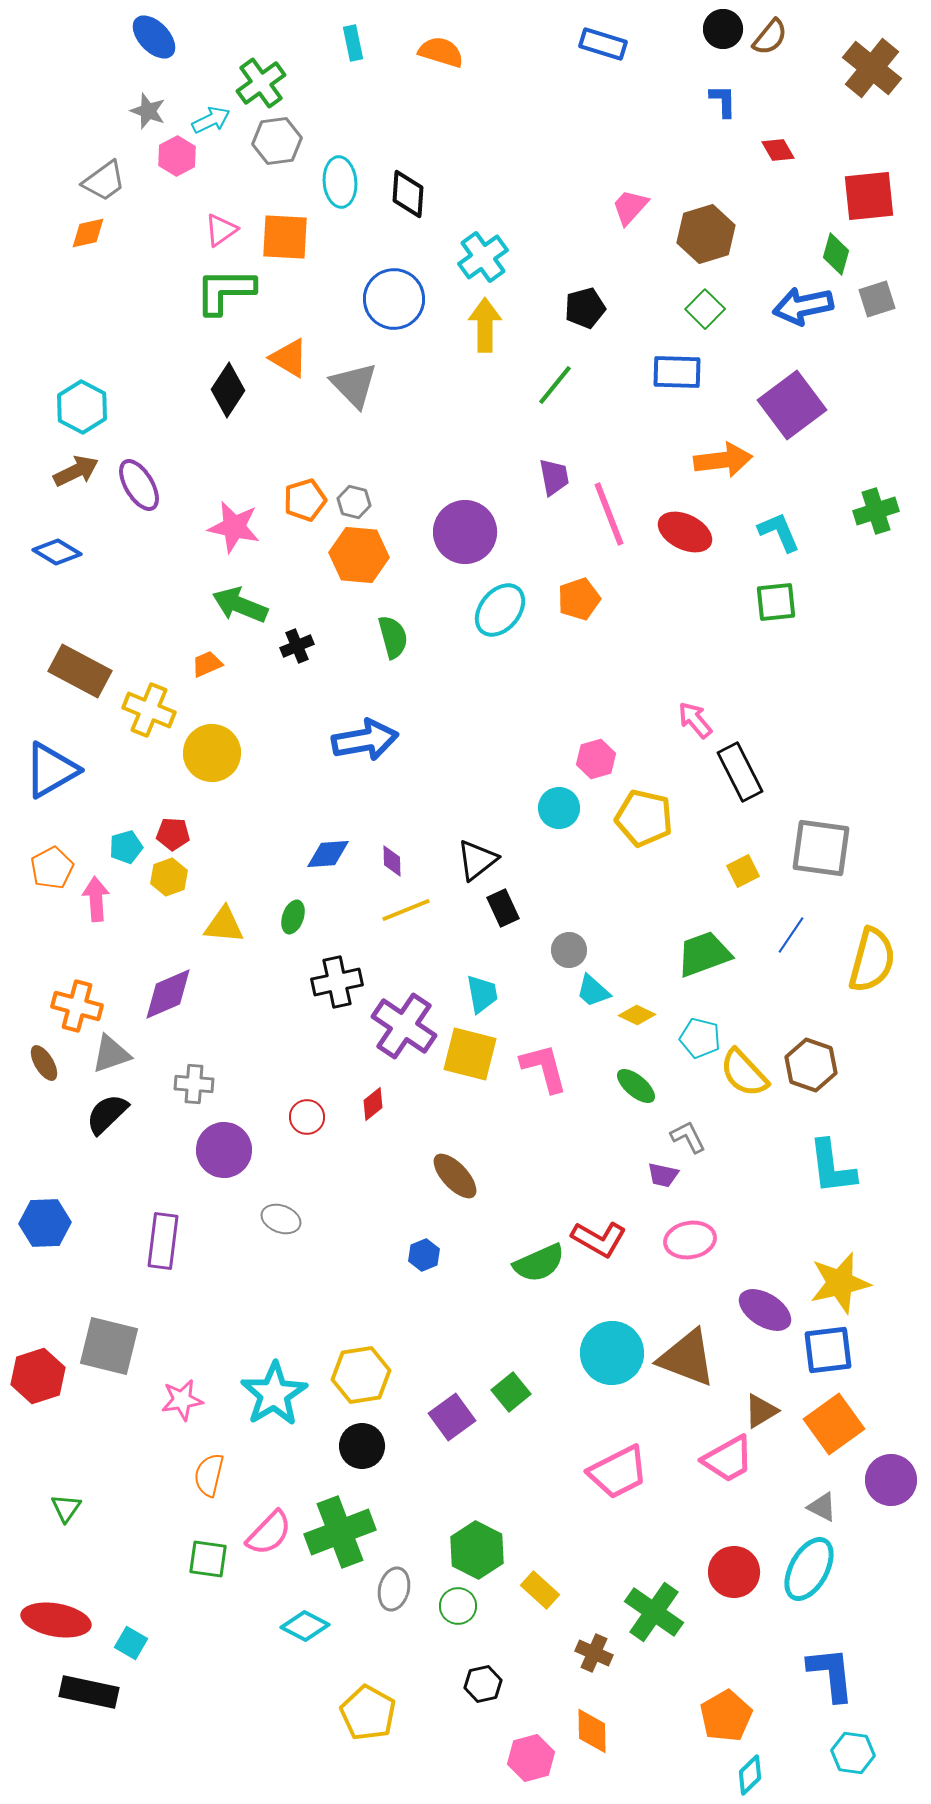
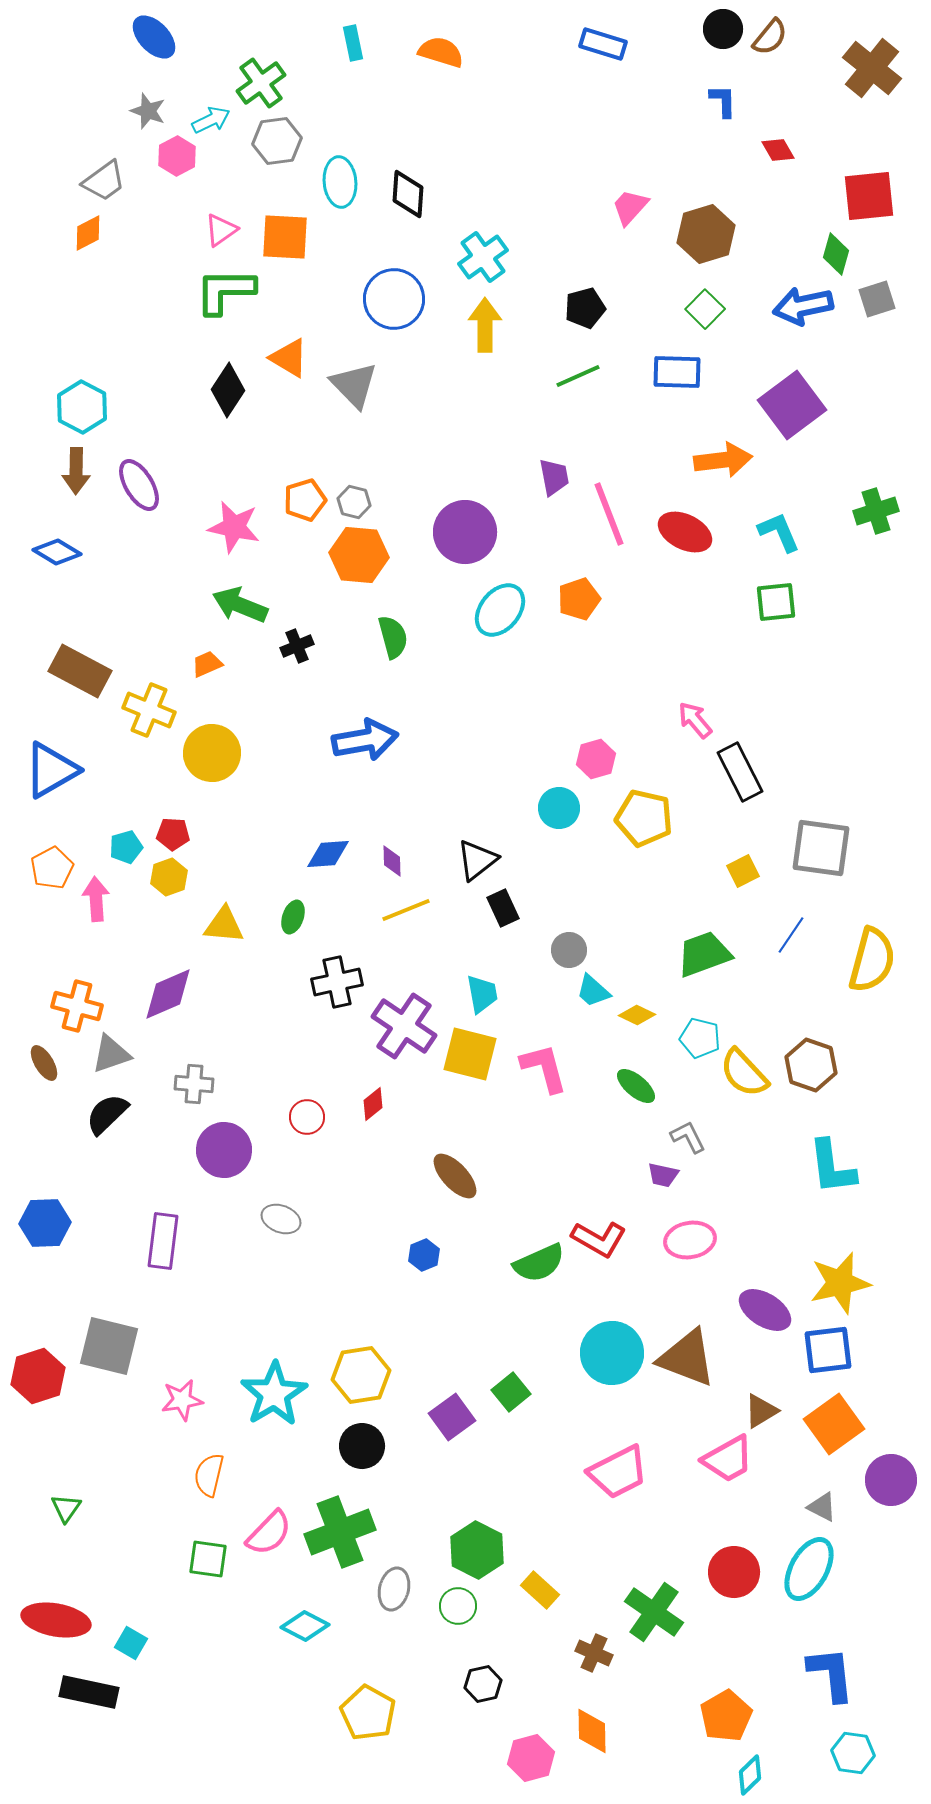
orange diamond at (88, 233): rotated 15 degrees counterclockwise
green line at (555, 385): moved 23 px right, 9 px up; rotated 27 degrees clockwise
brown arrow at (76, 471): rotated 117 degrees clockwise
